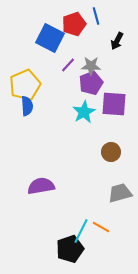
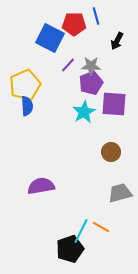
red pentagon: rotated 20 degrees clockwise
